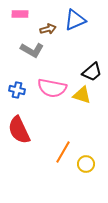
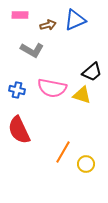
pink rectangle: moved 1 px down
brown arrow: moved 4 px up
